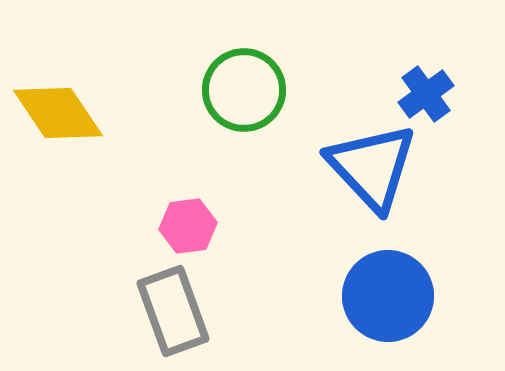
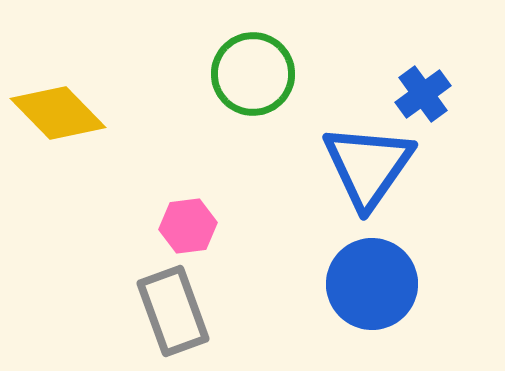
green circle: moved 9 px right, 16 px up
blue cross: moved 3 px left
yellow diamond: rotated 10 degrees counterclockwise
blue triangle: moved 4 px left, 1 px up; rotated 18 degrees clockwise
blue circle: moved 16 px left, 12 px up
